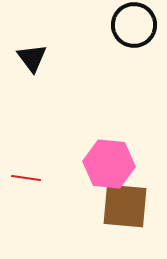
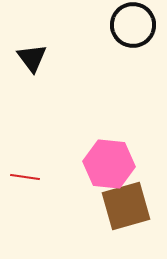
black circle: moved 1 px left
red line: moved 1 px left, 1 px up
brown square: moved 1 px right; rotated 21 degrees counterclockwise
